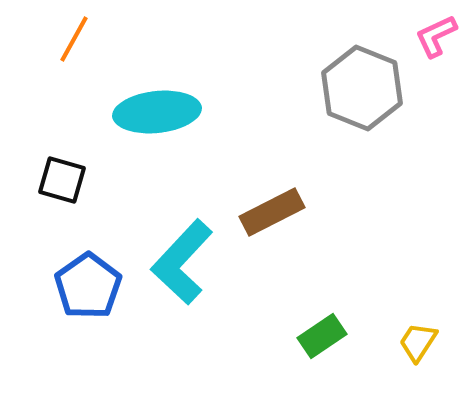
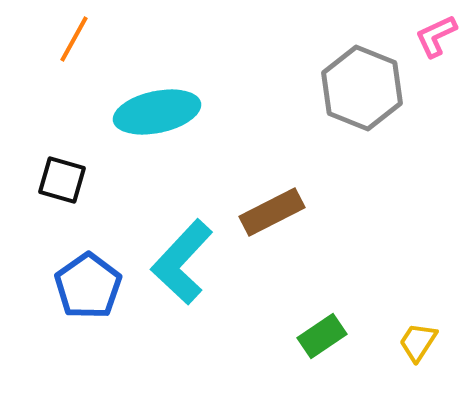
cyan ellipse: rotated 6 degrees counterclockwise
